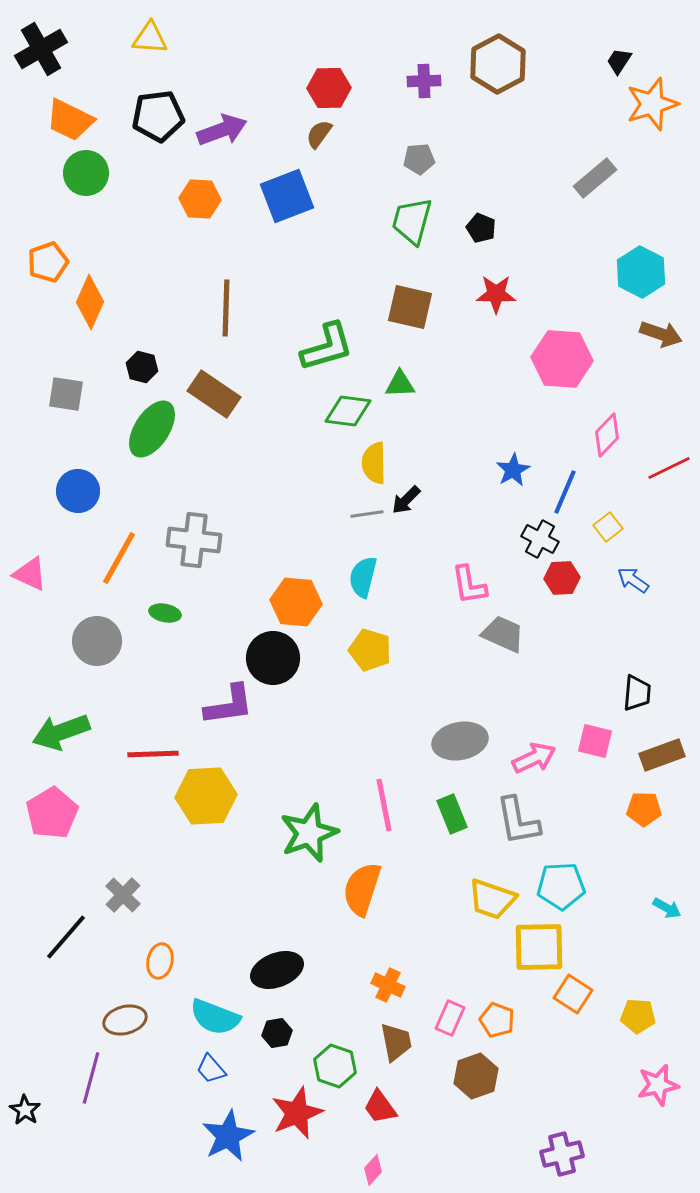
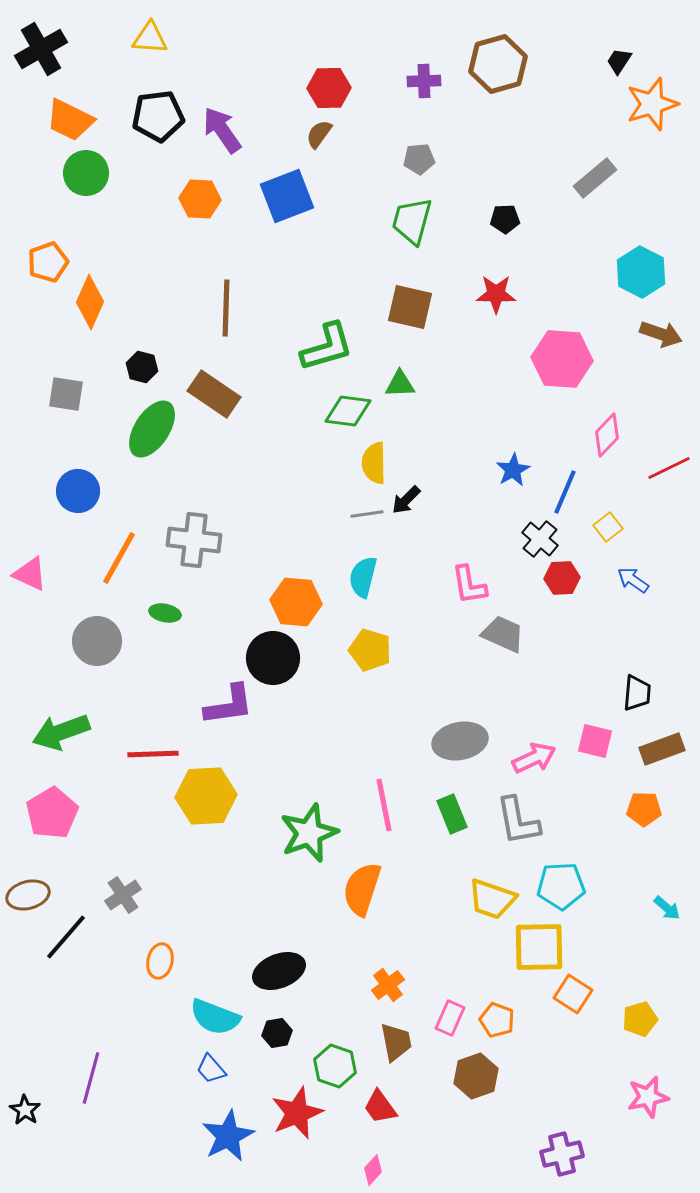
brown hexagon at (498, 64): rotated 12 degrees clockwise
purple arrow at (222, 130): rotated 105 degrees counterclockwise
black pentagon at (481, 228): moved 24 px right, 9 px up; rotated 24 degrees counterclockwise
black cross at (540, 539): rotated 12 degrees clockwise
brown rectangle at (662, 755): moved 6 px up
gray cross at (123, 895): rotated 12 degrees clockwise
cyan arrow at (667, 908): rotated 12 degrees clockwise
black ellipse at (277, 970): moved 2 px right, 1 px down
orange cross at (388, 985): rotated 28 degrees clockwise
yellow pentagon at (638, 1016): moved 2 px right, 3 px down; rotated 20 degrees counterclockwise
brown ellipse at (125, 1020): moved 97 px left, 125 px up
pink star at (658, 1085): moved 10 px left, 12 px down
